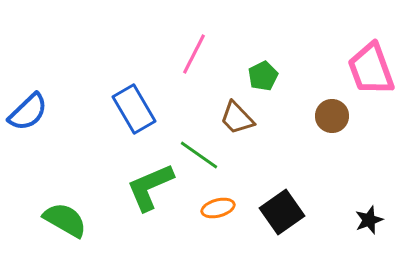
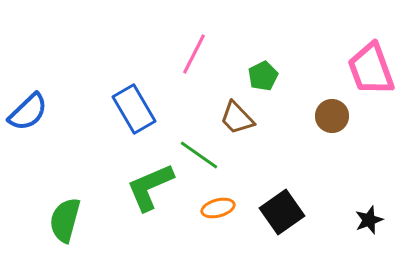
green semicircle: rotated 105 degrees counterclockwise
